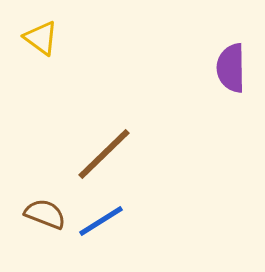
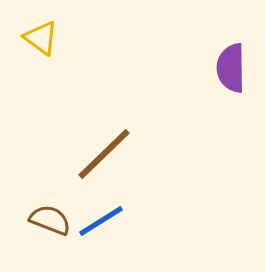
brown semicircle: moved 5 px right, 6 px down
